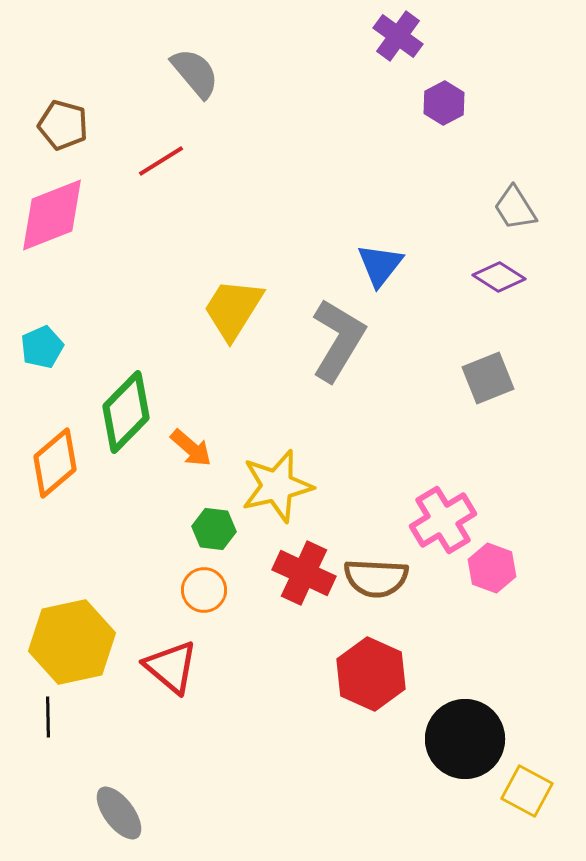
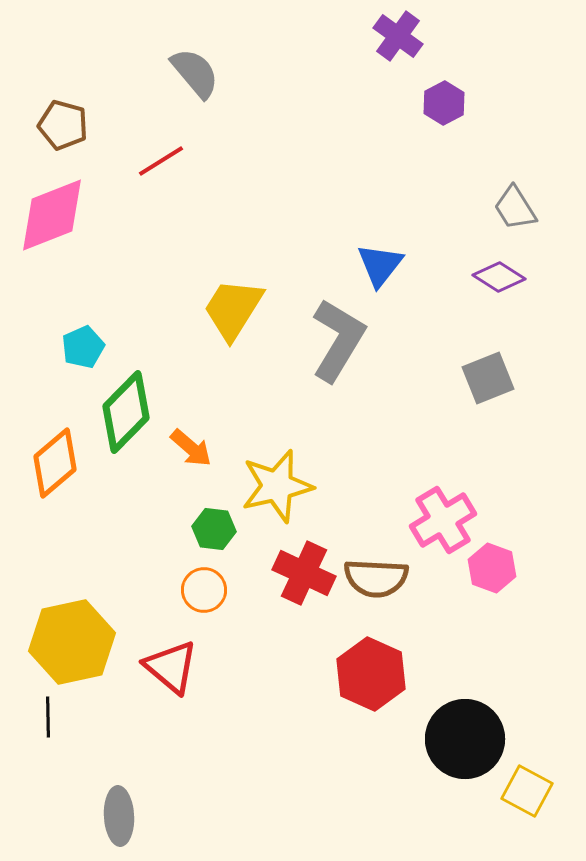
cyan pentagon: moved 41 px right
gray ellipse: moved 3 px down; rotated 34 degrees clockwise
